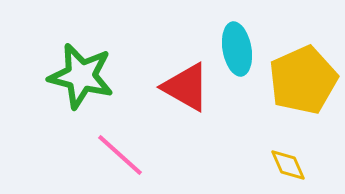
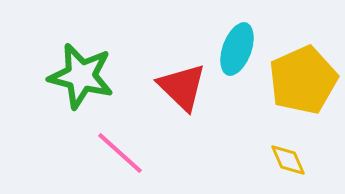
cyan ellipse: rotated 30 degrees clockwise
red triangle: moved 4 px left; rotated 14 degrees clockwise
pink line: moved 2 px up
yellow diamond: moved 5 px up
